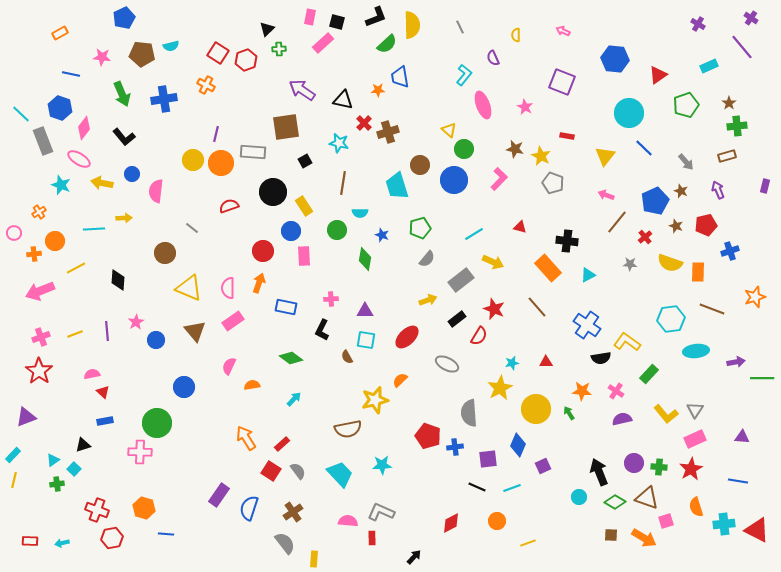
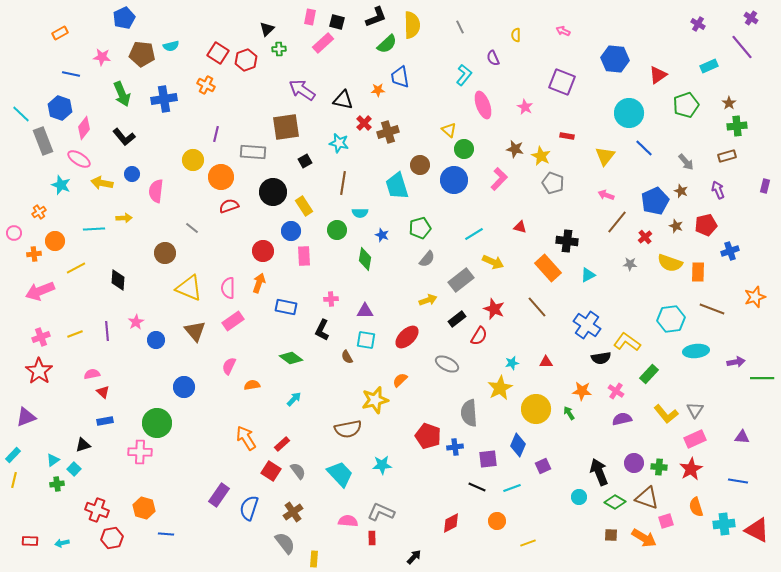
orange circle at (221, 163): moved 14 px down
